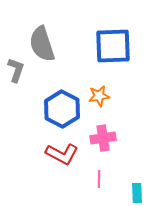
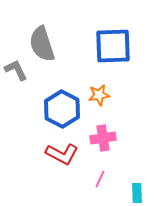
gray L-shape: rotated 45 degrees counterclockwise
orange star: moved 1 px up
pink line: moved 1 px right; rotated 24 degrees clockwise
